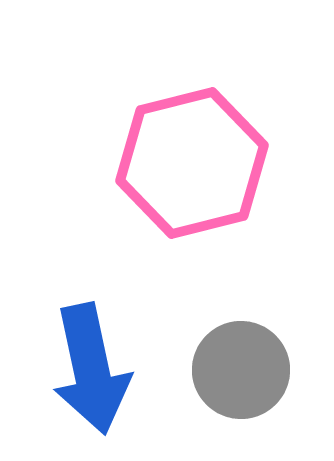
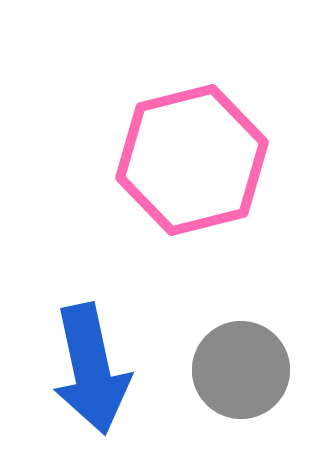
pink hexagon: moved 3 px up
